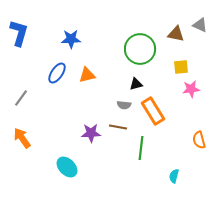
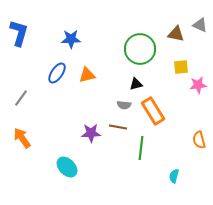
pink star: moved 7 px right, 4 px up
